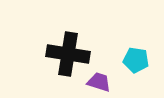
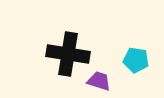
purple trapezoid: moved 1 px up
